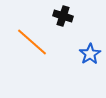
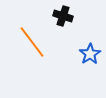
orange line: rotated 12 degrees clockwise
